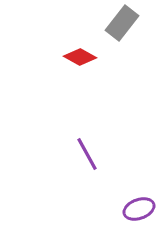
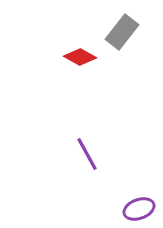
gray rectangle: moved 9 px down
